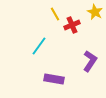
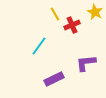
purple L-shape: moved 4 px left, 2 px down; rotated 130 degrees counterclockwise
purple rectangle: rotated 36 degrees counterclockwise
